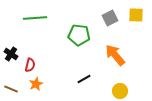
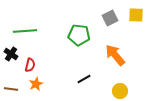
green line: moved 10 px left, 13 px down
brown line: rotated 16 degrees counterclockwise
